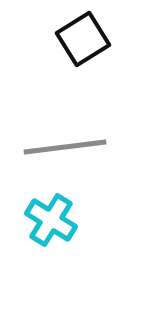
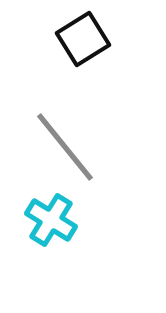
gray line: rotated 58 degrees clockwise
